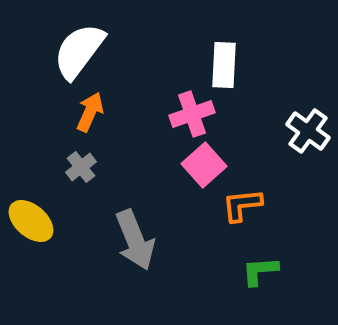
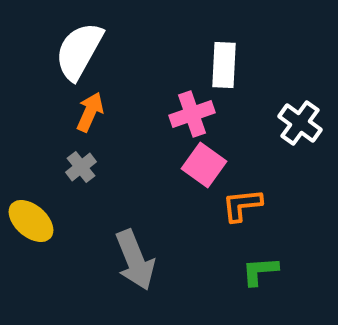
white semicircle: rotated 8 degrees counterclockwise
white cross: moved 8 px left, 8 px up
pink square: rotated 12 degrees counterclockwise
gray arrow: moved 20 px down
